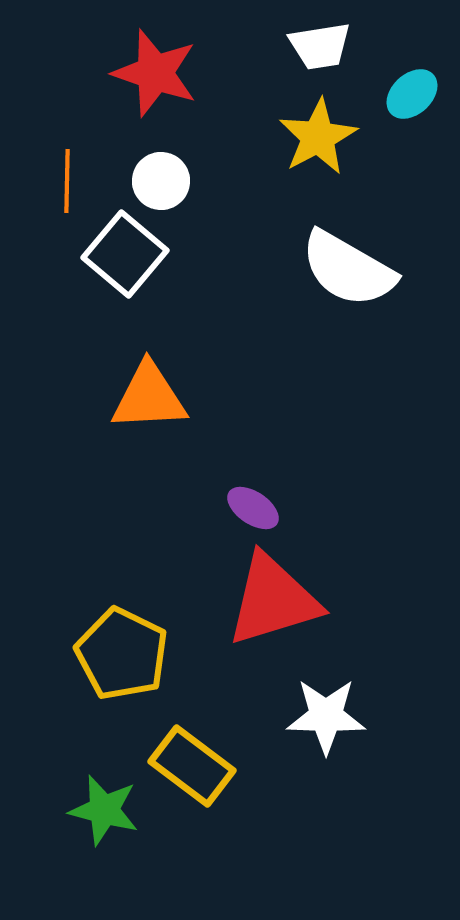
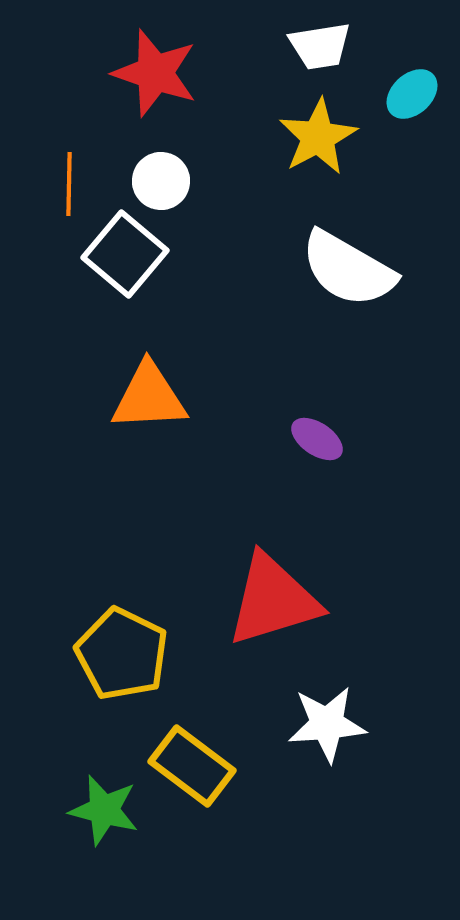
orange line: moved 2 px right, 3 px down
purple ellipse: moved 64 px right, 69 px up
white star: moved 1 px right, 8 px down; rotated 6 degrees counterclockwise
